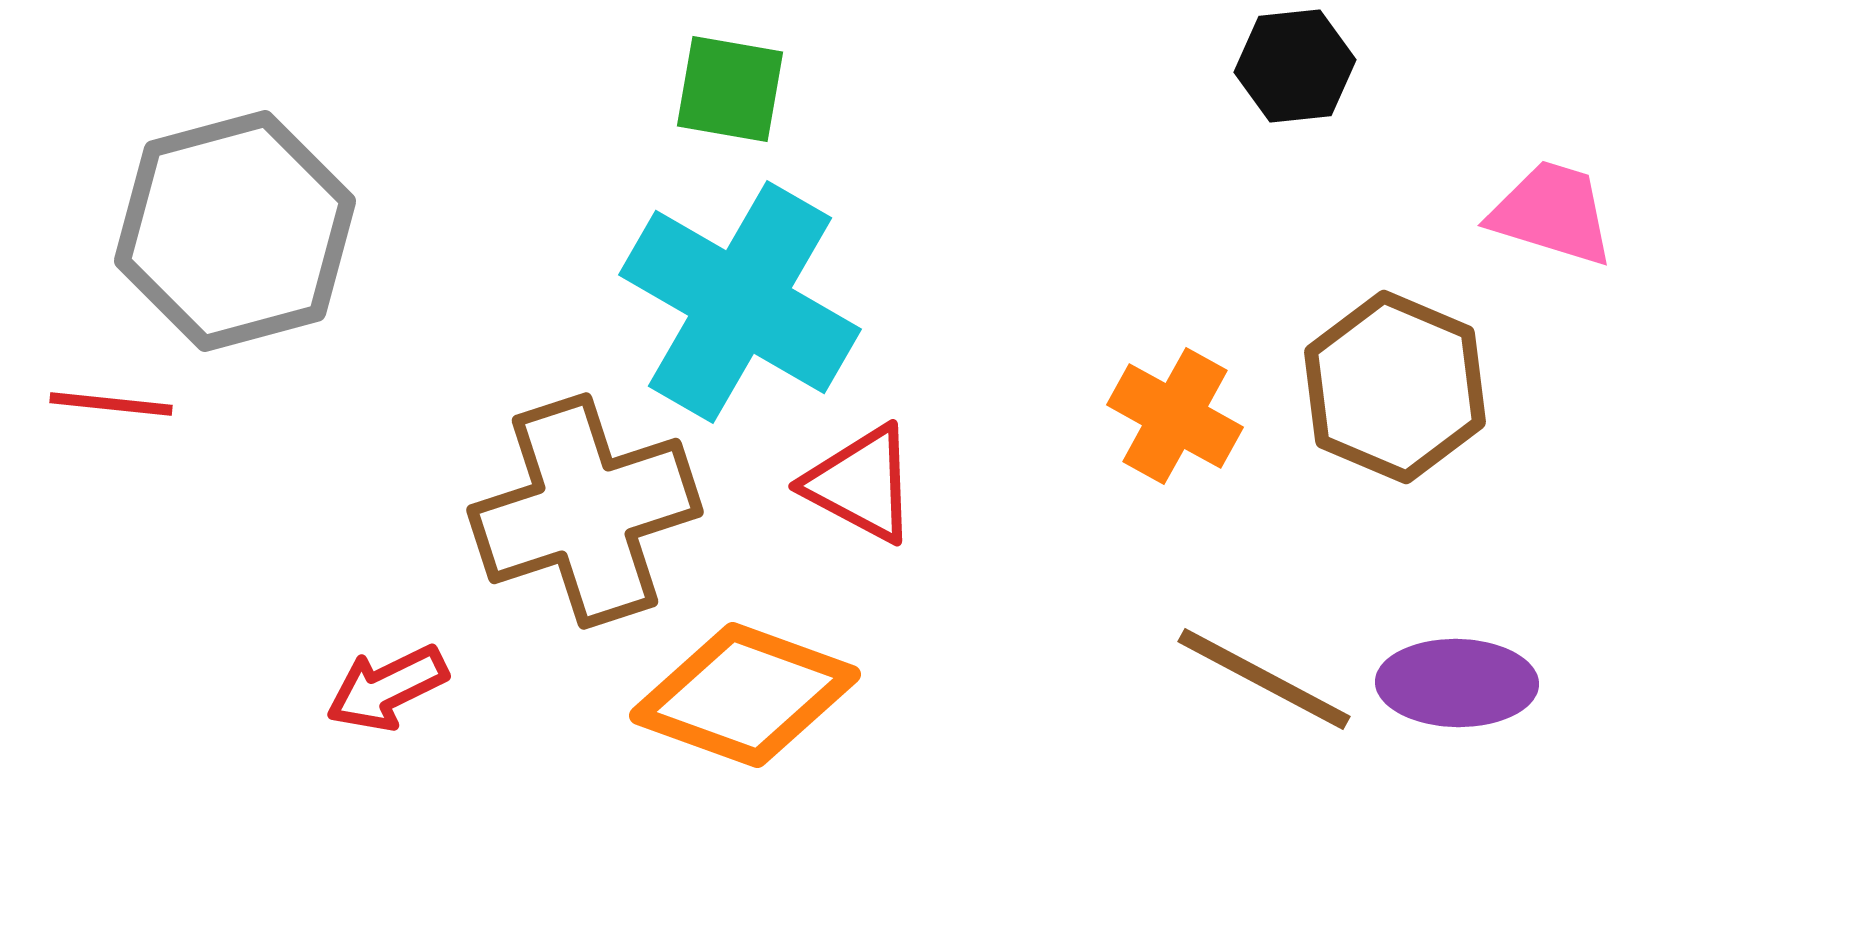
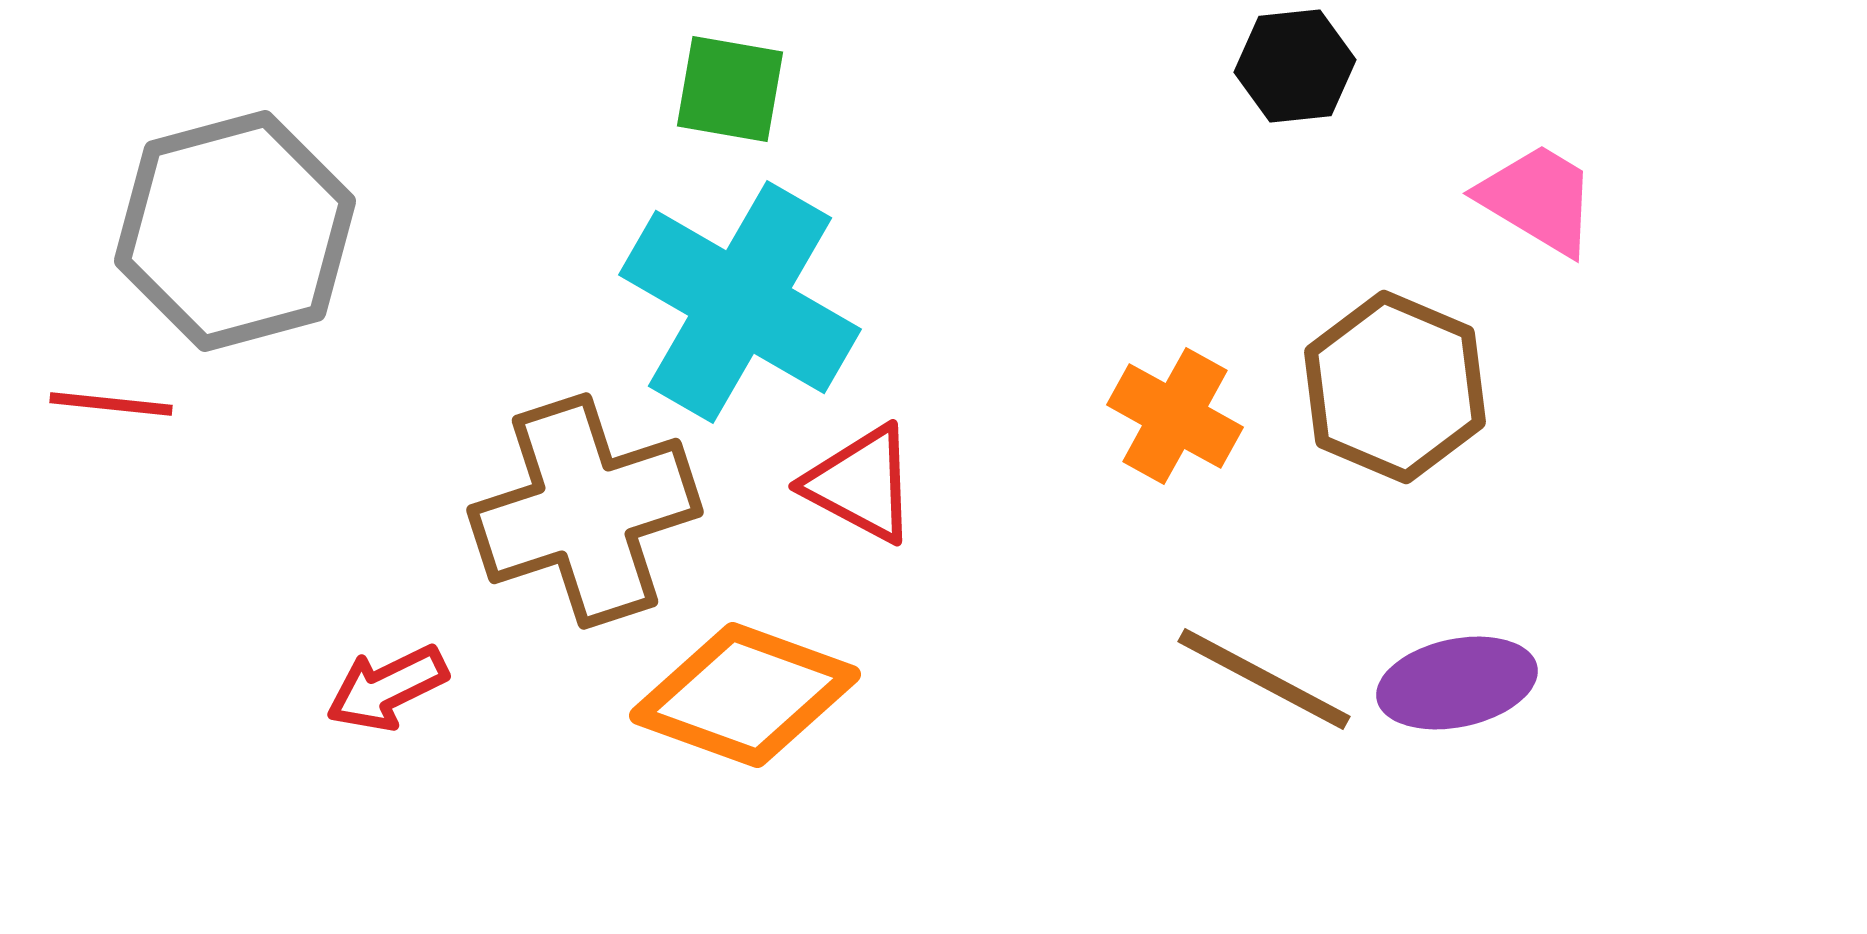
pink trapezoid: moved 14 px left, 14 px up; rotated 14 degrees clockwise
purple ellipse: rotated 13 degrees counterclockwise
